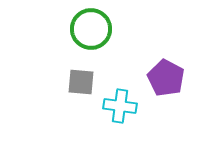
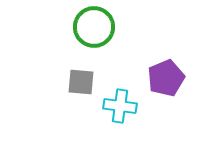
green circle: moved 3 px right, 2 px up
purple pentagon: rotated 21 degrees clockwise
